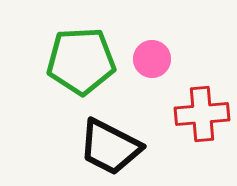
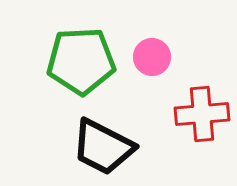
pink circle: moved 2 px up
black trapezoid: moved 7 px left
